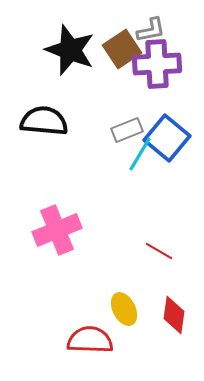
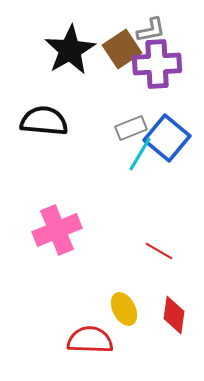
black star: rotated 21 degrees clockwise
gray rectangle: moved 4 px right, 2 px up
